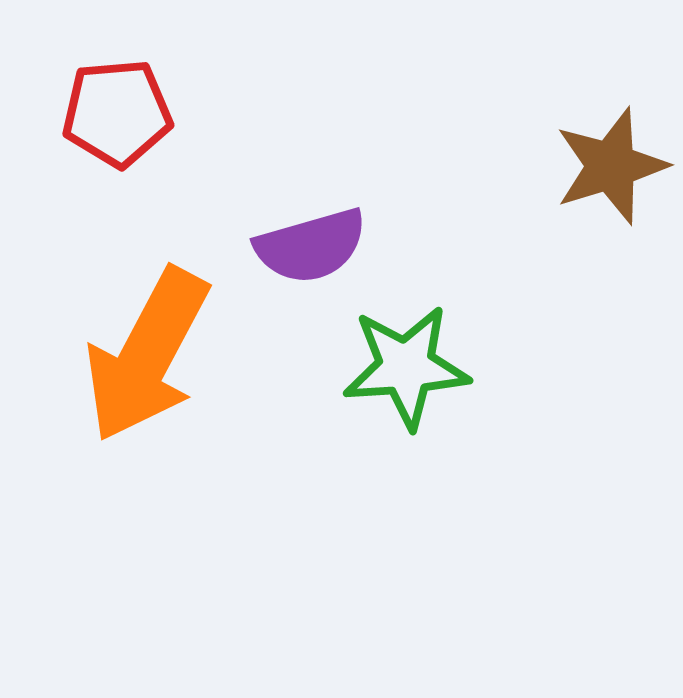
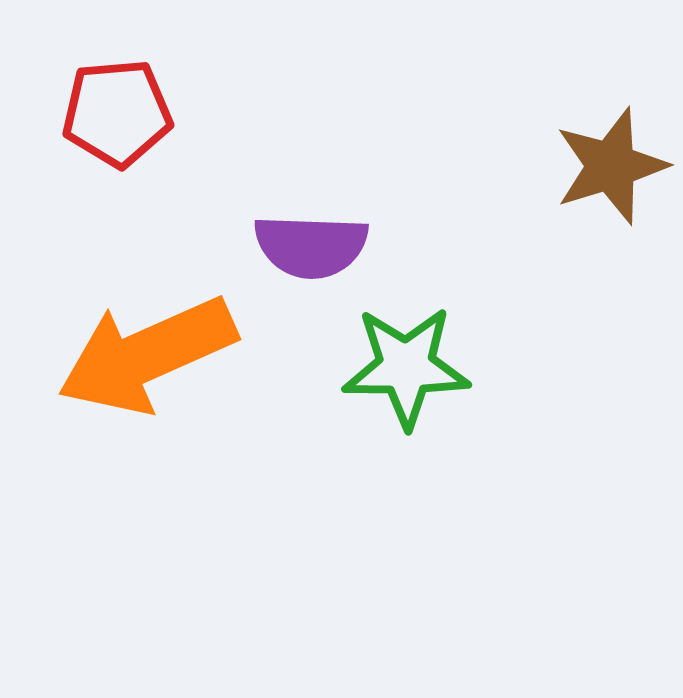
purple semicircle: rotated 18 degrees clockwise
orange arrow: rotated 38 degrees clockwise
green star: rotated 4 degrees clockwise
